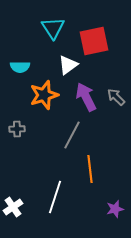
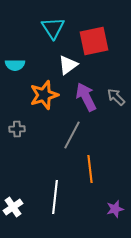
cyan semicircle: moved 5 px left, 2 px up
white line: rotated 12 degrees counterclockwise
